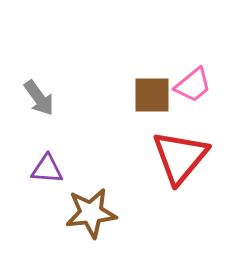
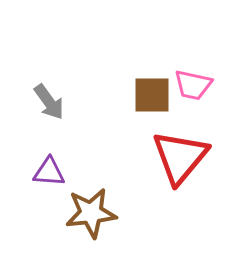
pink trapezoid: rotated 51 degrees clockwise
gray arrow: moved 10 px right, 4 px down
purple triangle: moved 2 px right, 3 px down
